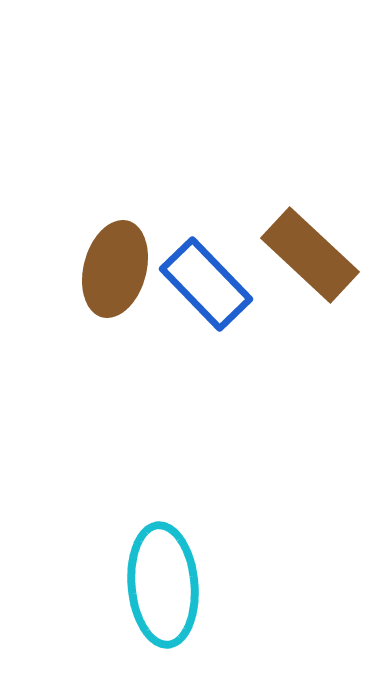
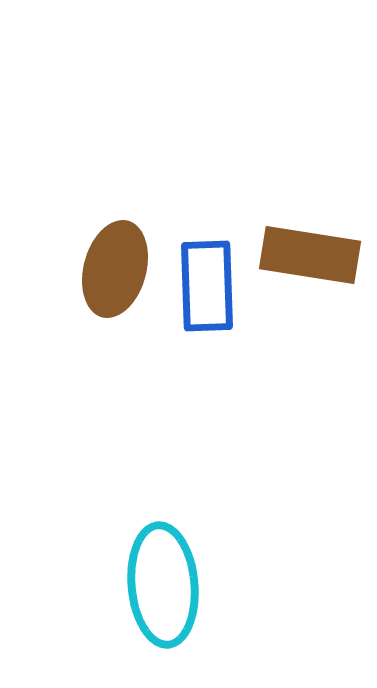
brown rectangle: rotated 34 degrees counterclockwise
blue rectangle: moved 1 px right, 2 px down; rotated 42 degrees clockwise
